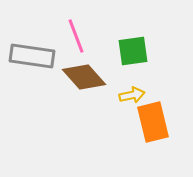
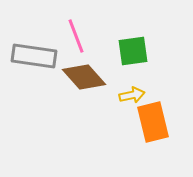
gray rectangle: moved 2 px right
